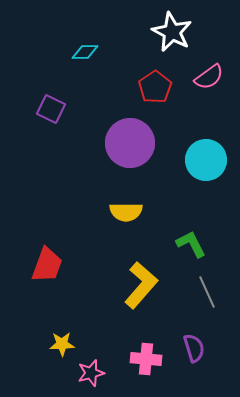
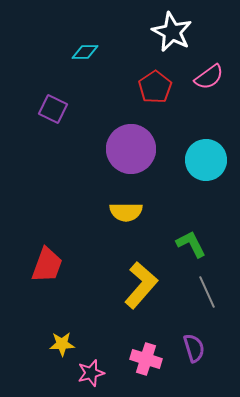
purple square: moved 2 px right
purple circle: moved 1 px right, 6 px down
pink cross: rotated 12 degrees clockwise
